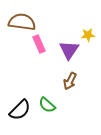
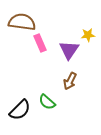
pink rectangle: moved 1 px right, 1 px up
green semicircle: moved 3 px up
